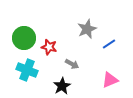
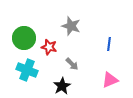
gray star: moved 16 px left, 3 px up; rotated 30 degrees counterclockwise
blue line: rotated 48 degrees counterclockwise
gray arrow: rotated 16 degrees clockwise
